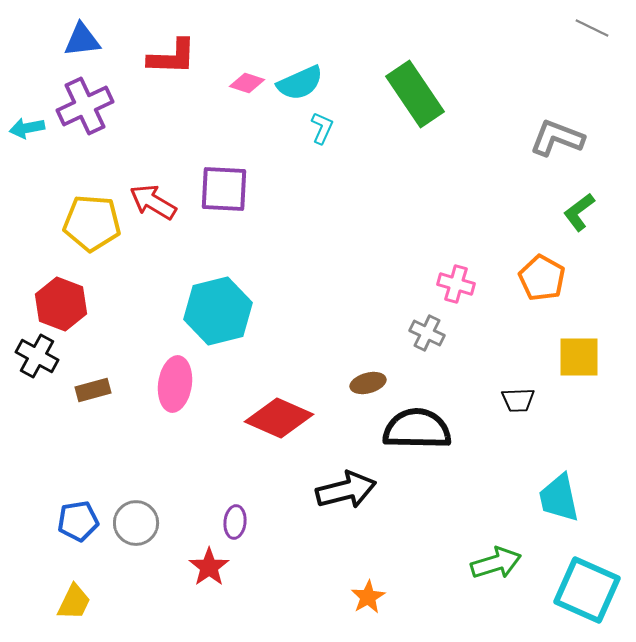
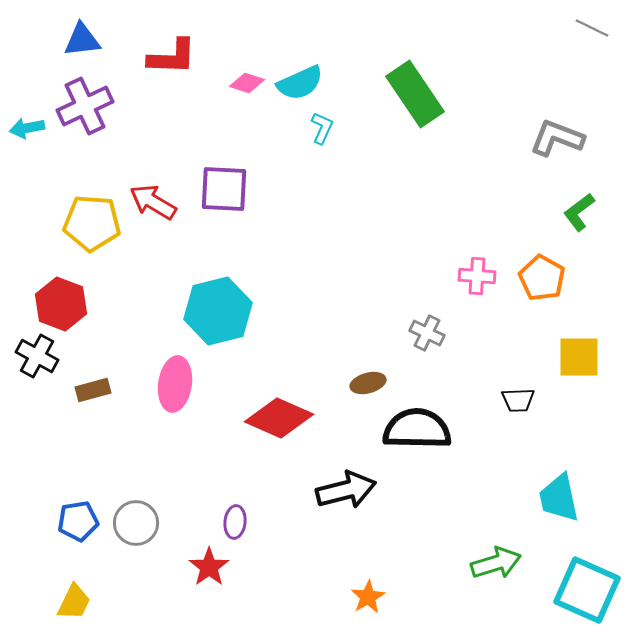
pink cross: moved 21 px right, 8 px up; rotated 12 degrees counterclockwise
